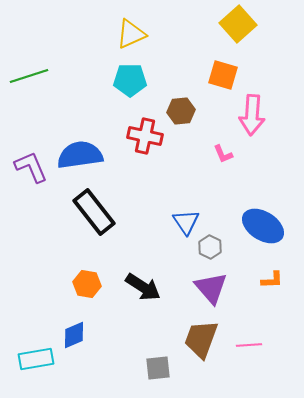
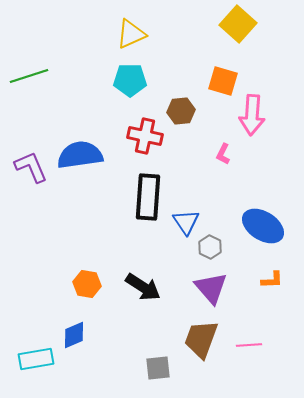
yellow square: rotated 6 degrees counterclockwise
orange square: moved 6 px down
pink L-shape: rotated 50 degrees clockwise
black rectangle: moved 54 px right, 15 px up; rotated 42 degrees clockwise
